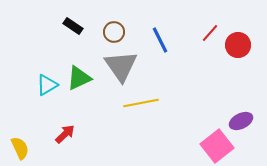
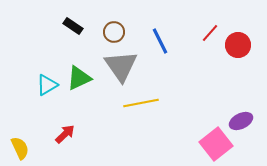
blue line: moved 1 px down
pink square: moved 1 px left, 2 px up
